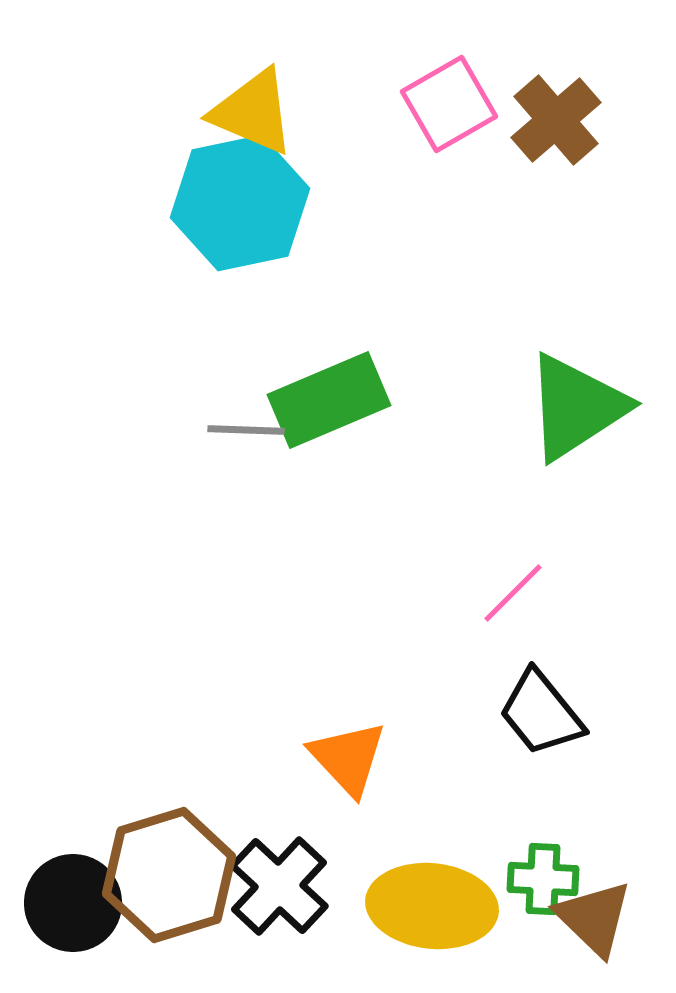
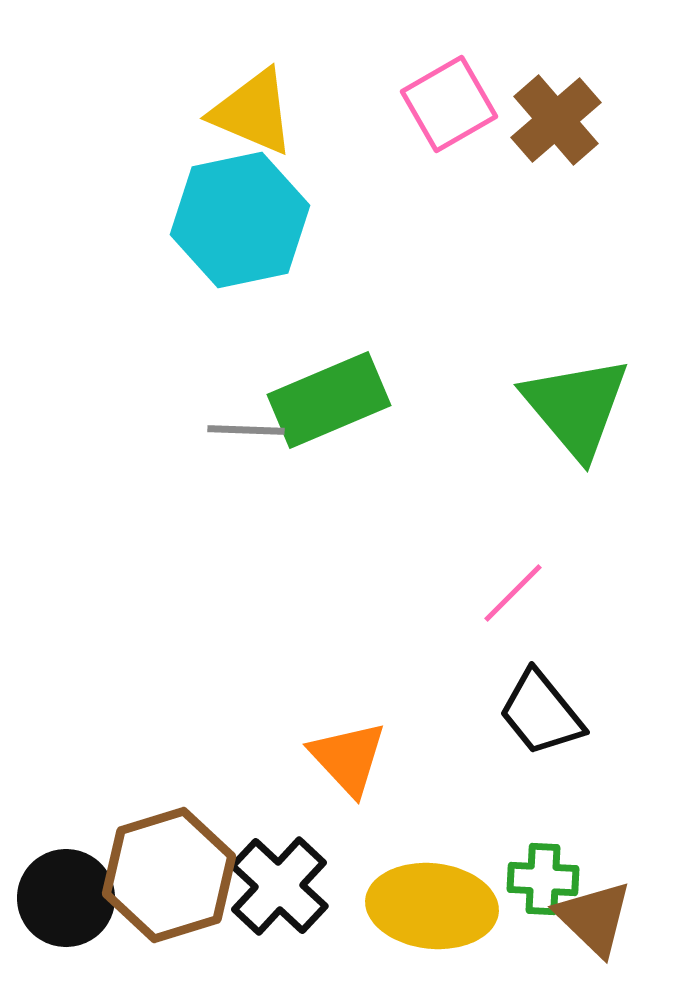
cyan hexagon: moved 17 px down
green triangle: rotated 37 degrees counterclockwise
black circle: moved 7 px left, 5 px up
